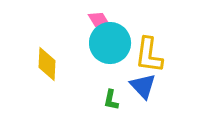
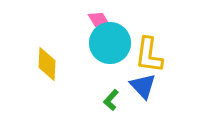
green L-shape: rotated 30 degrees clockwise
